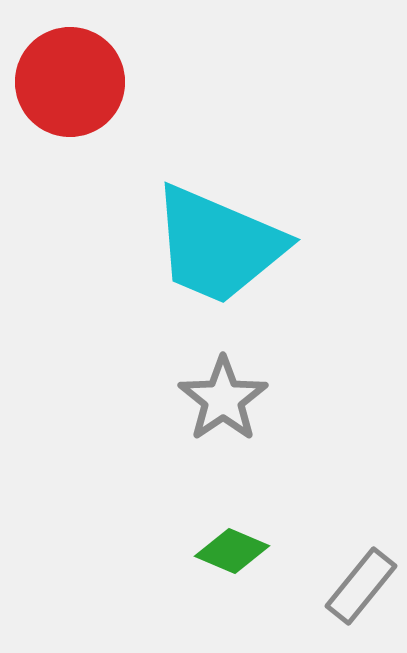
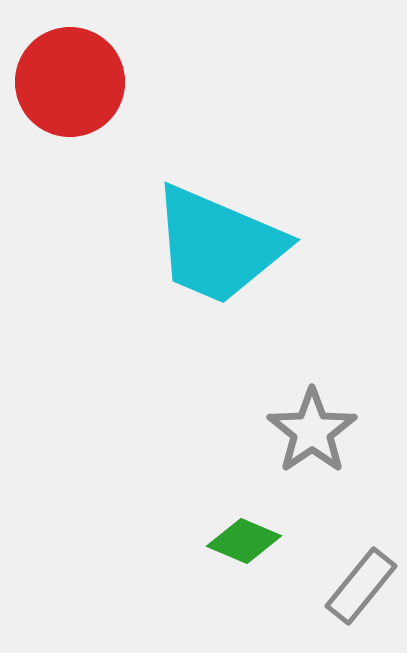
gray star: moved 89 px right, 32 px down
green diamond: moved 12 px right, 10 px up
